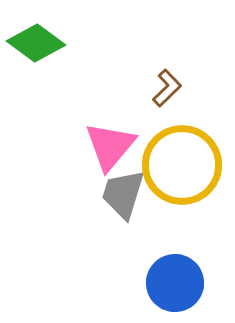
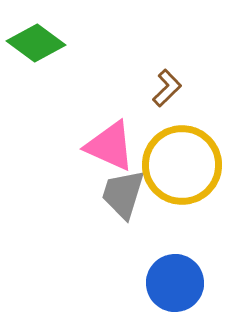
pink triangle: rotated 46 degrees counterclockwise
